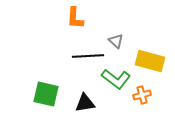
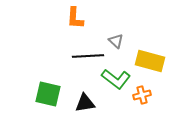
green square: moved 2 px right
